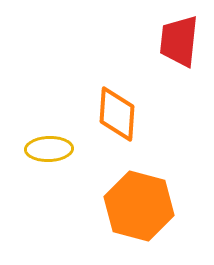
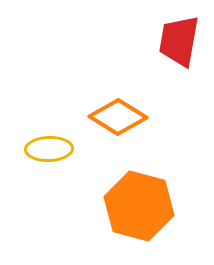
red trapezoid: rotated 4 degrees clockwise
orange diamond: moved 1 px right, 3 px down; rotated 62 degrees counterclockwise
